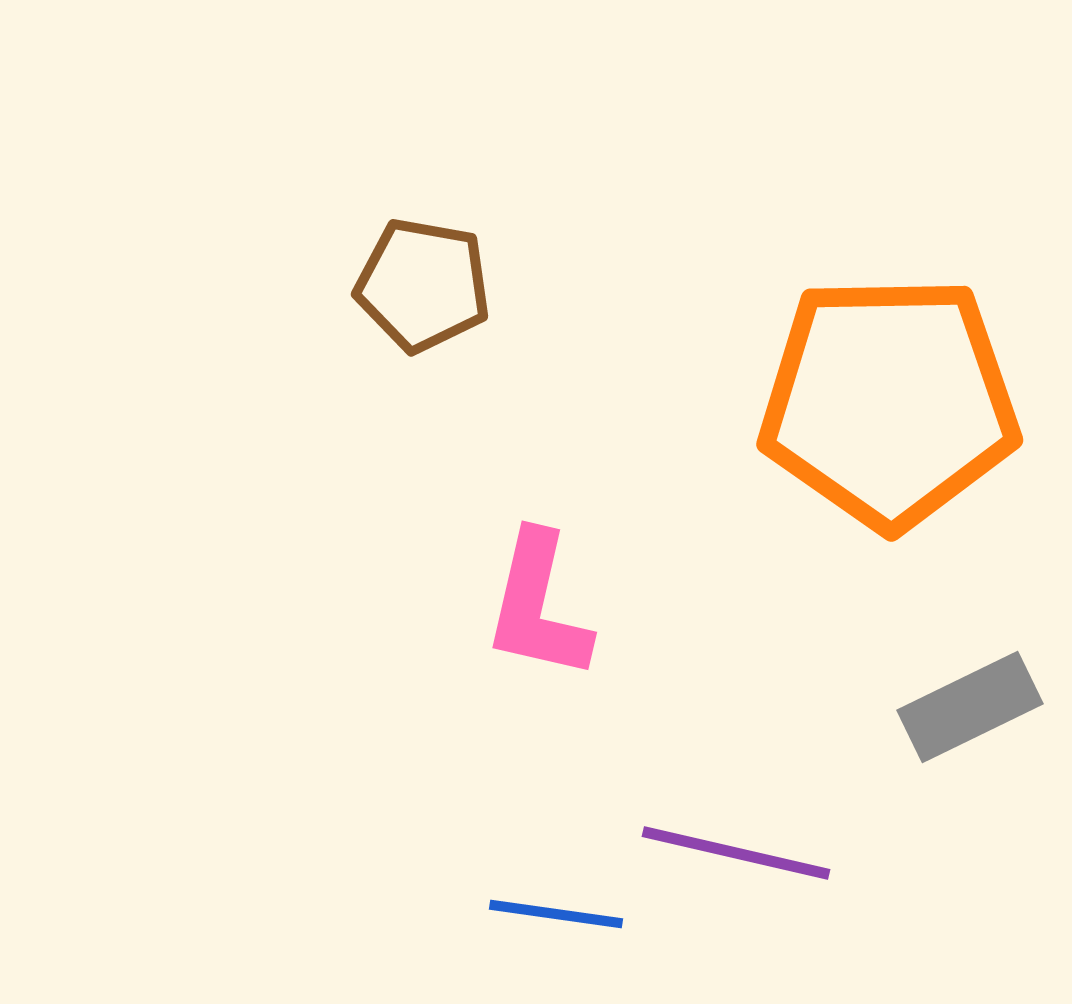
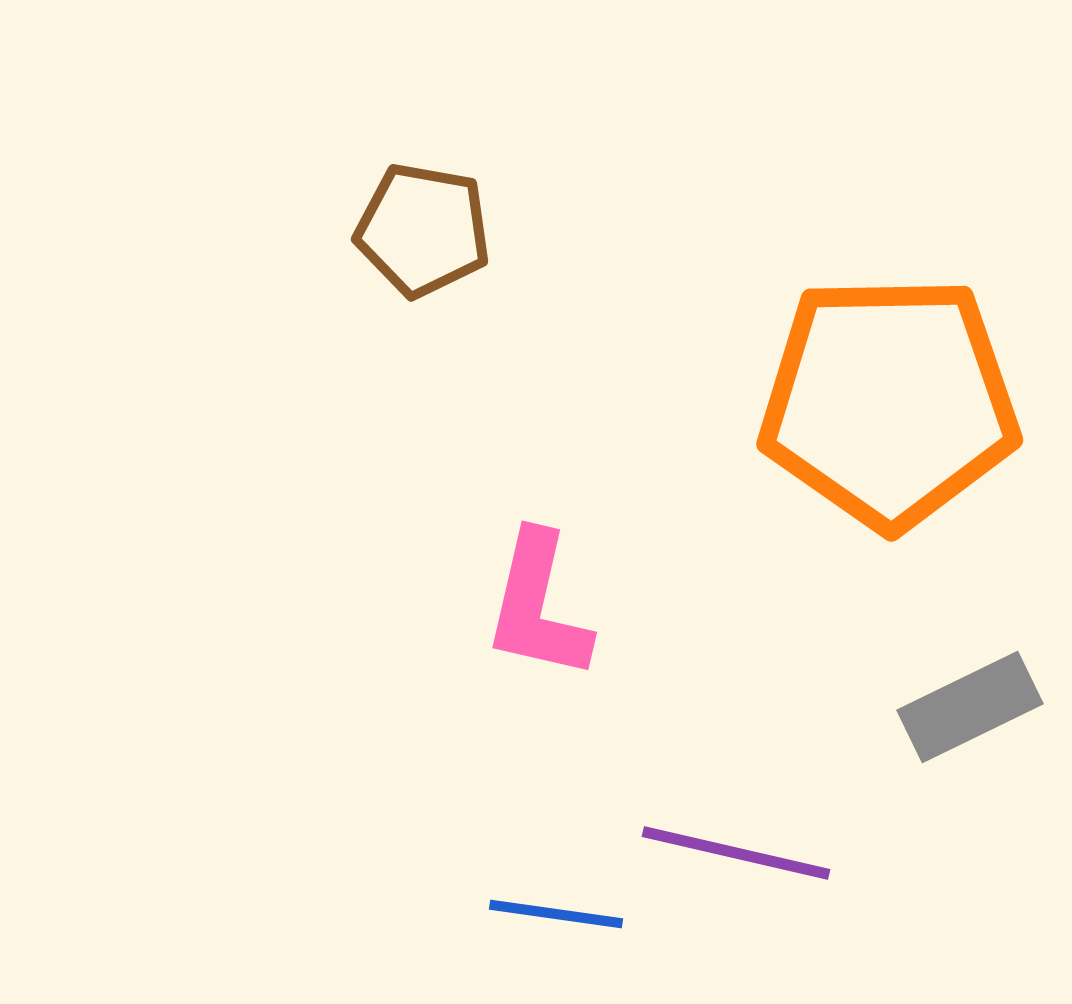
brown pentagon: moved 55 px up
